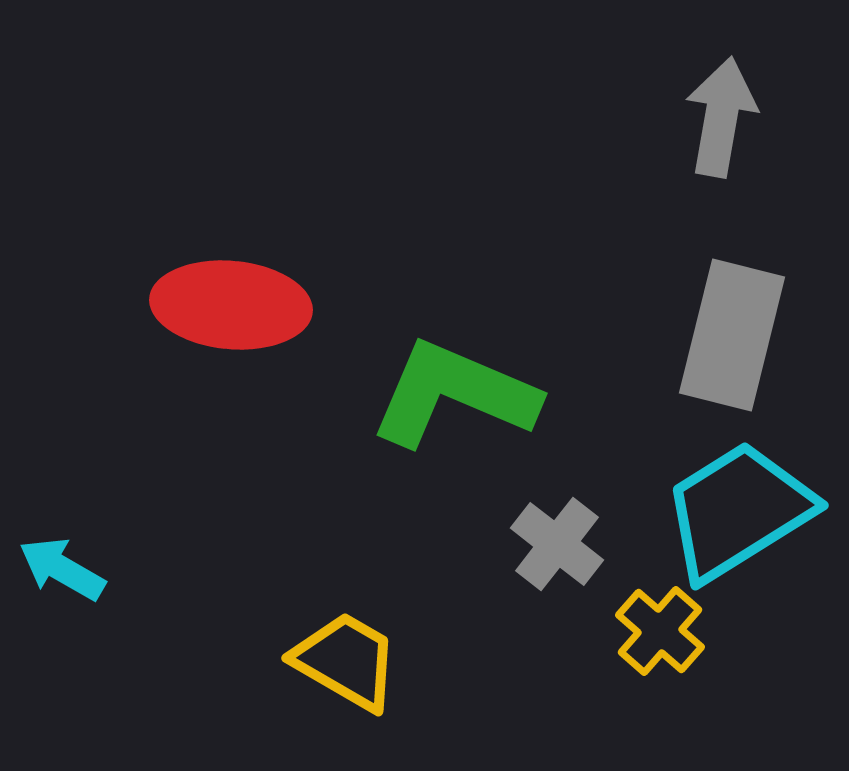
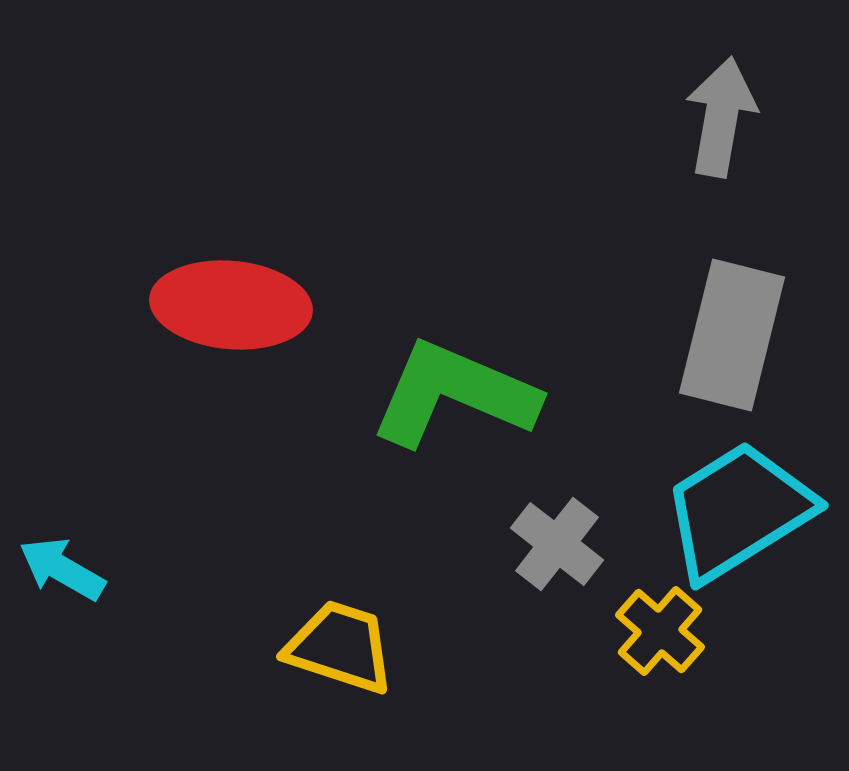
yellow trapezoid: moved 6 px left, 14 px up; rotated 12 degrees counterclockwise
